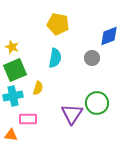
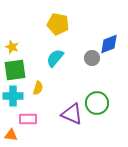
blue diamond: moved 8 px down
cyan semicircle: rotated 150 degrees counterclockwise
green square: rotated 15 degrees clockwise
cyan cross: rotated 12 degrees clockwise
purple triangle: rotated 40 degrees counterclockwise
